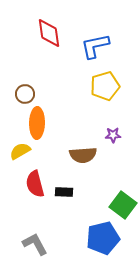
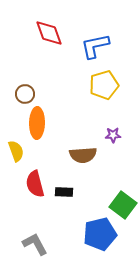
red diamond: rotated 12 degrees counterclockwise
yellow pentagon: moved 1 px left, 1 px up
yellow semicircle: moved 4 px left; rotated 100 degrees clockwise
blue pentagon: moved 3 px left, 4 px up
